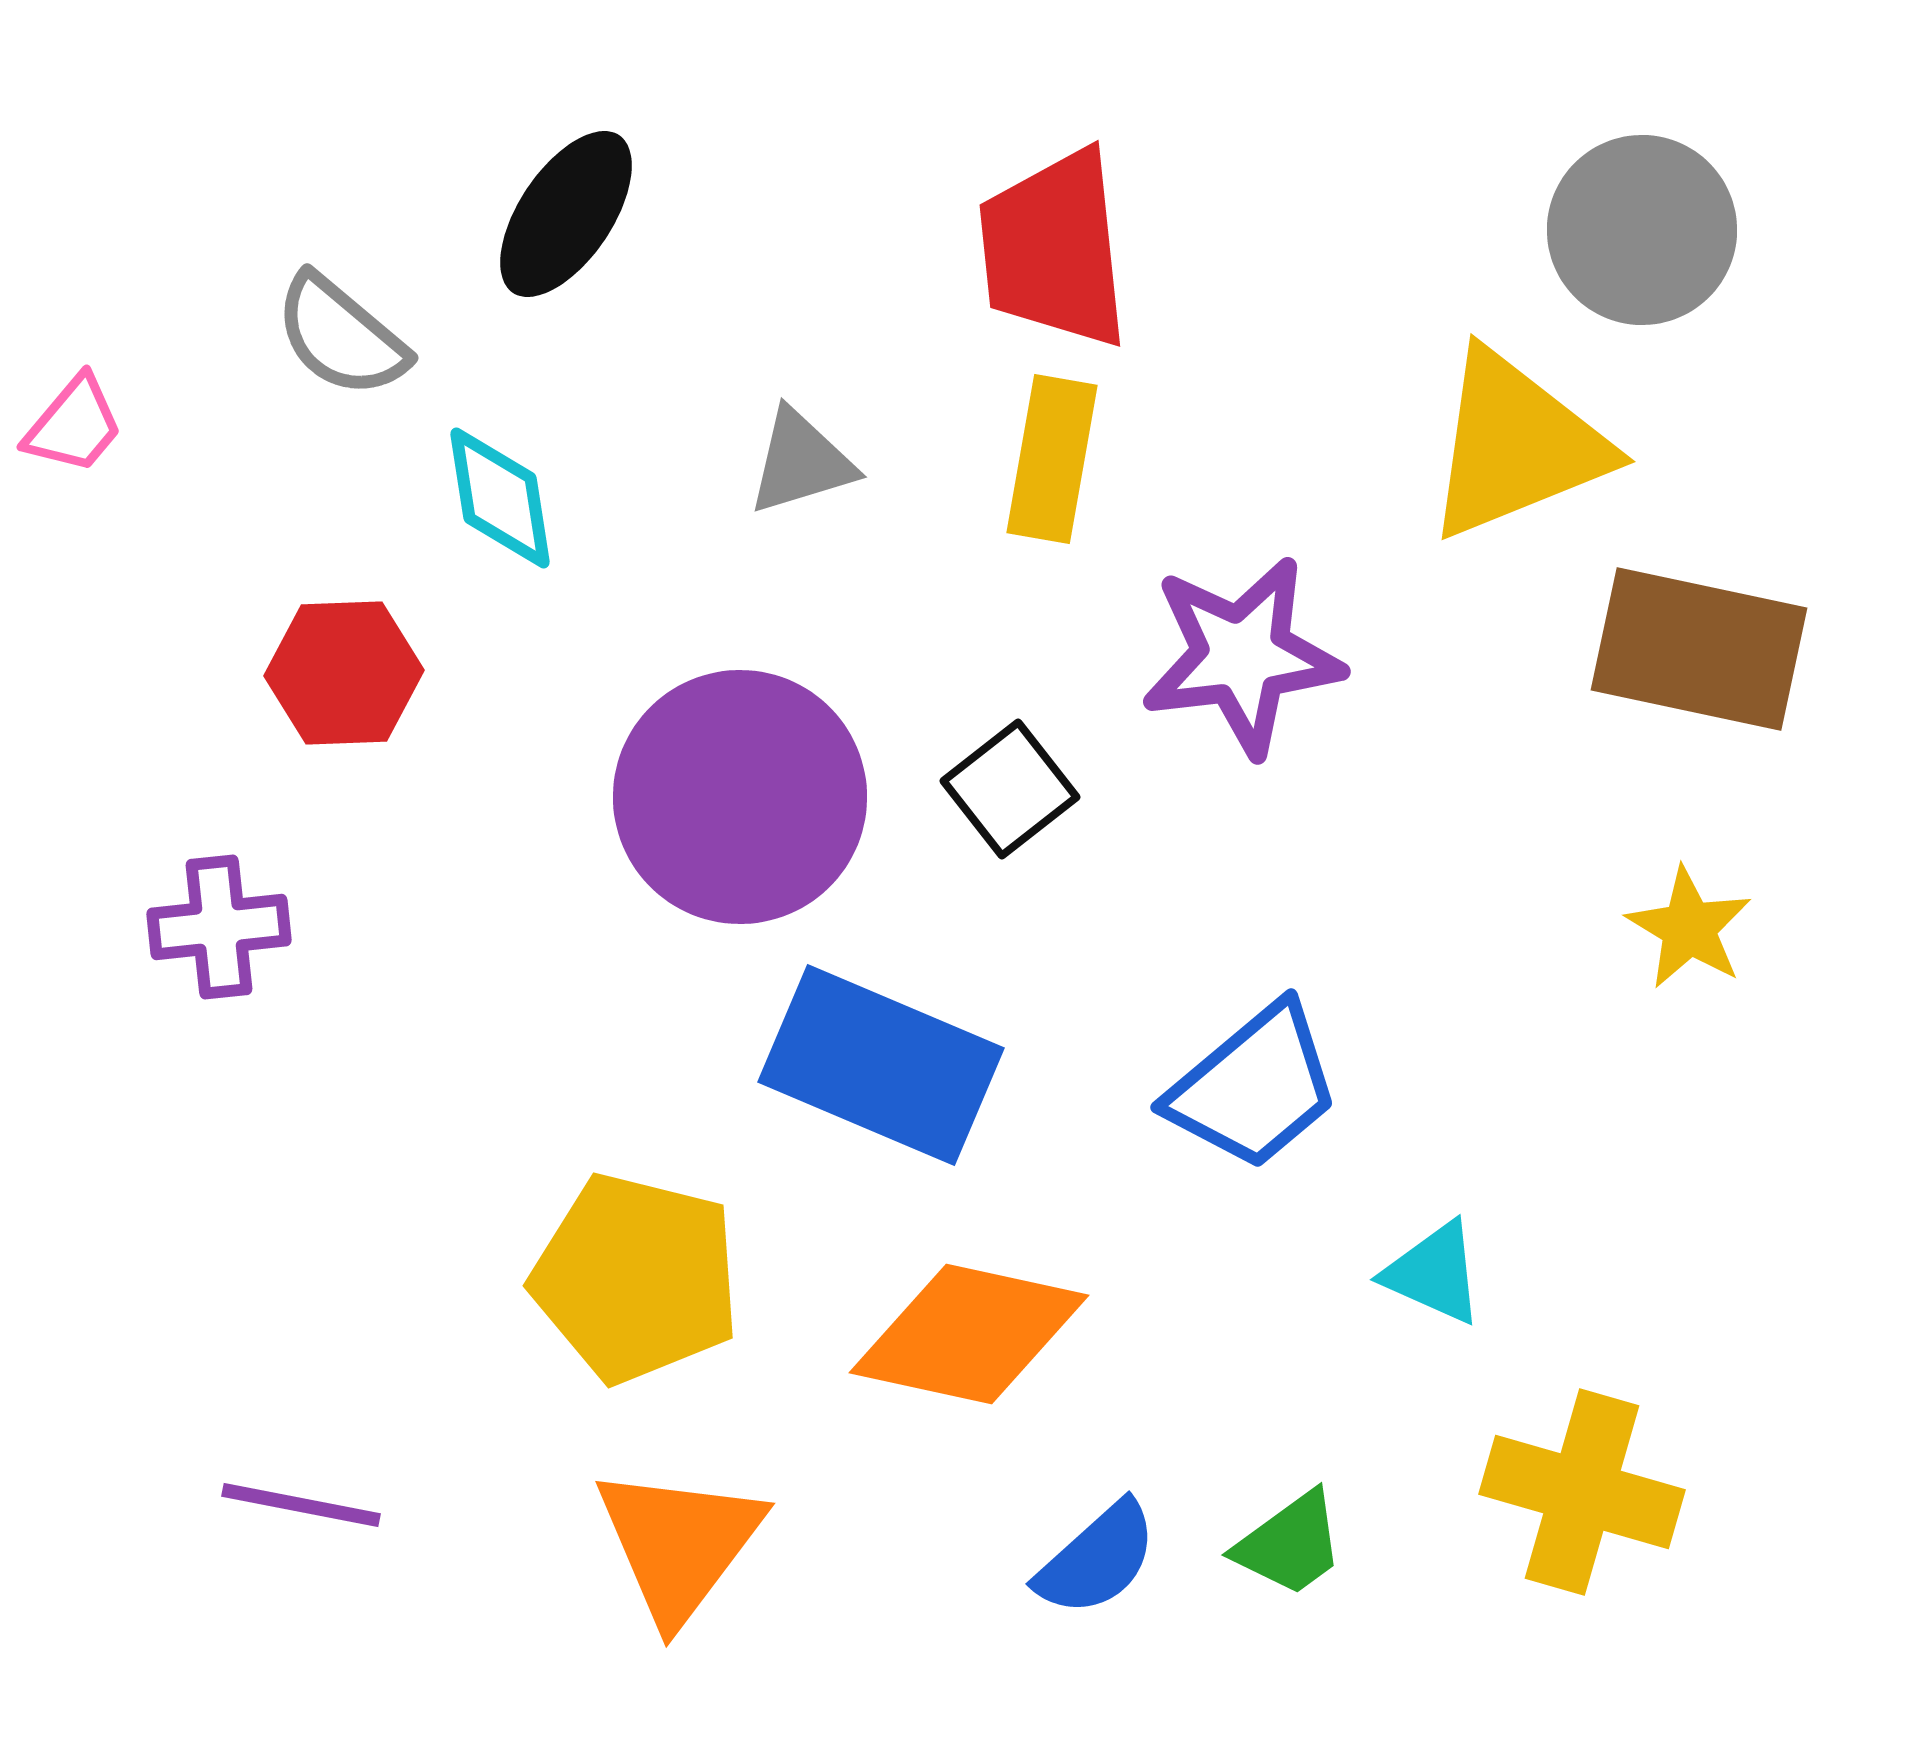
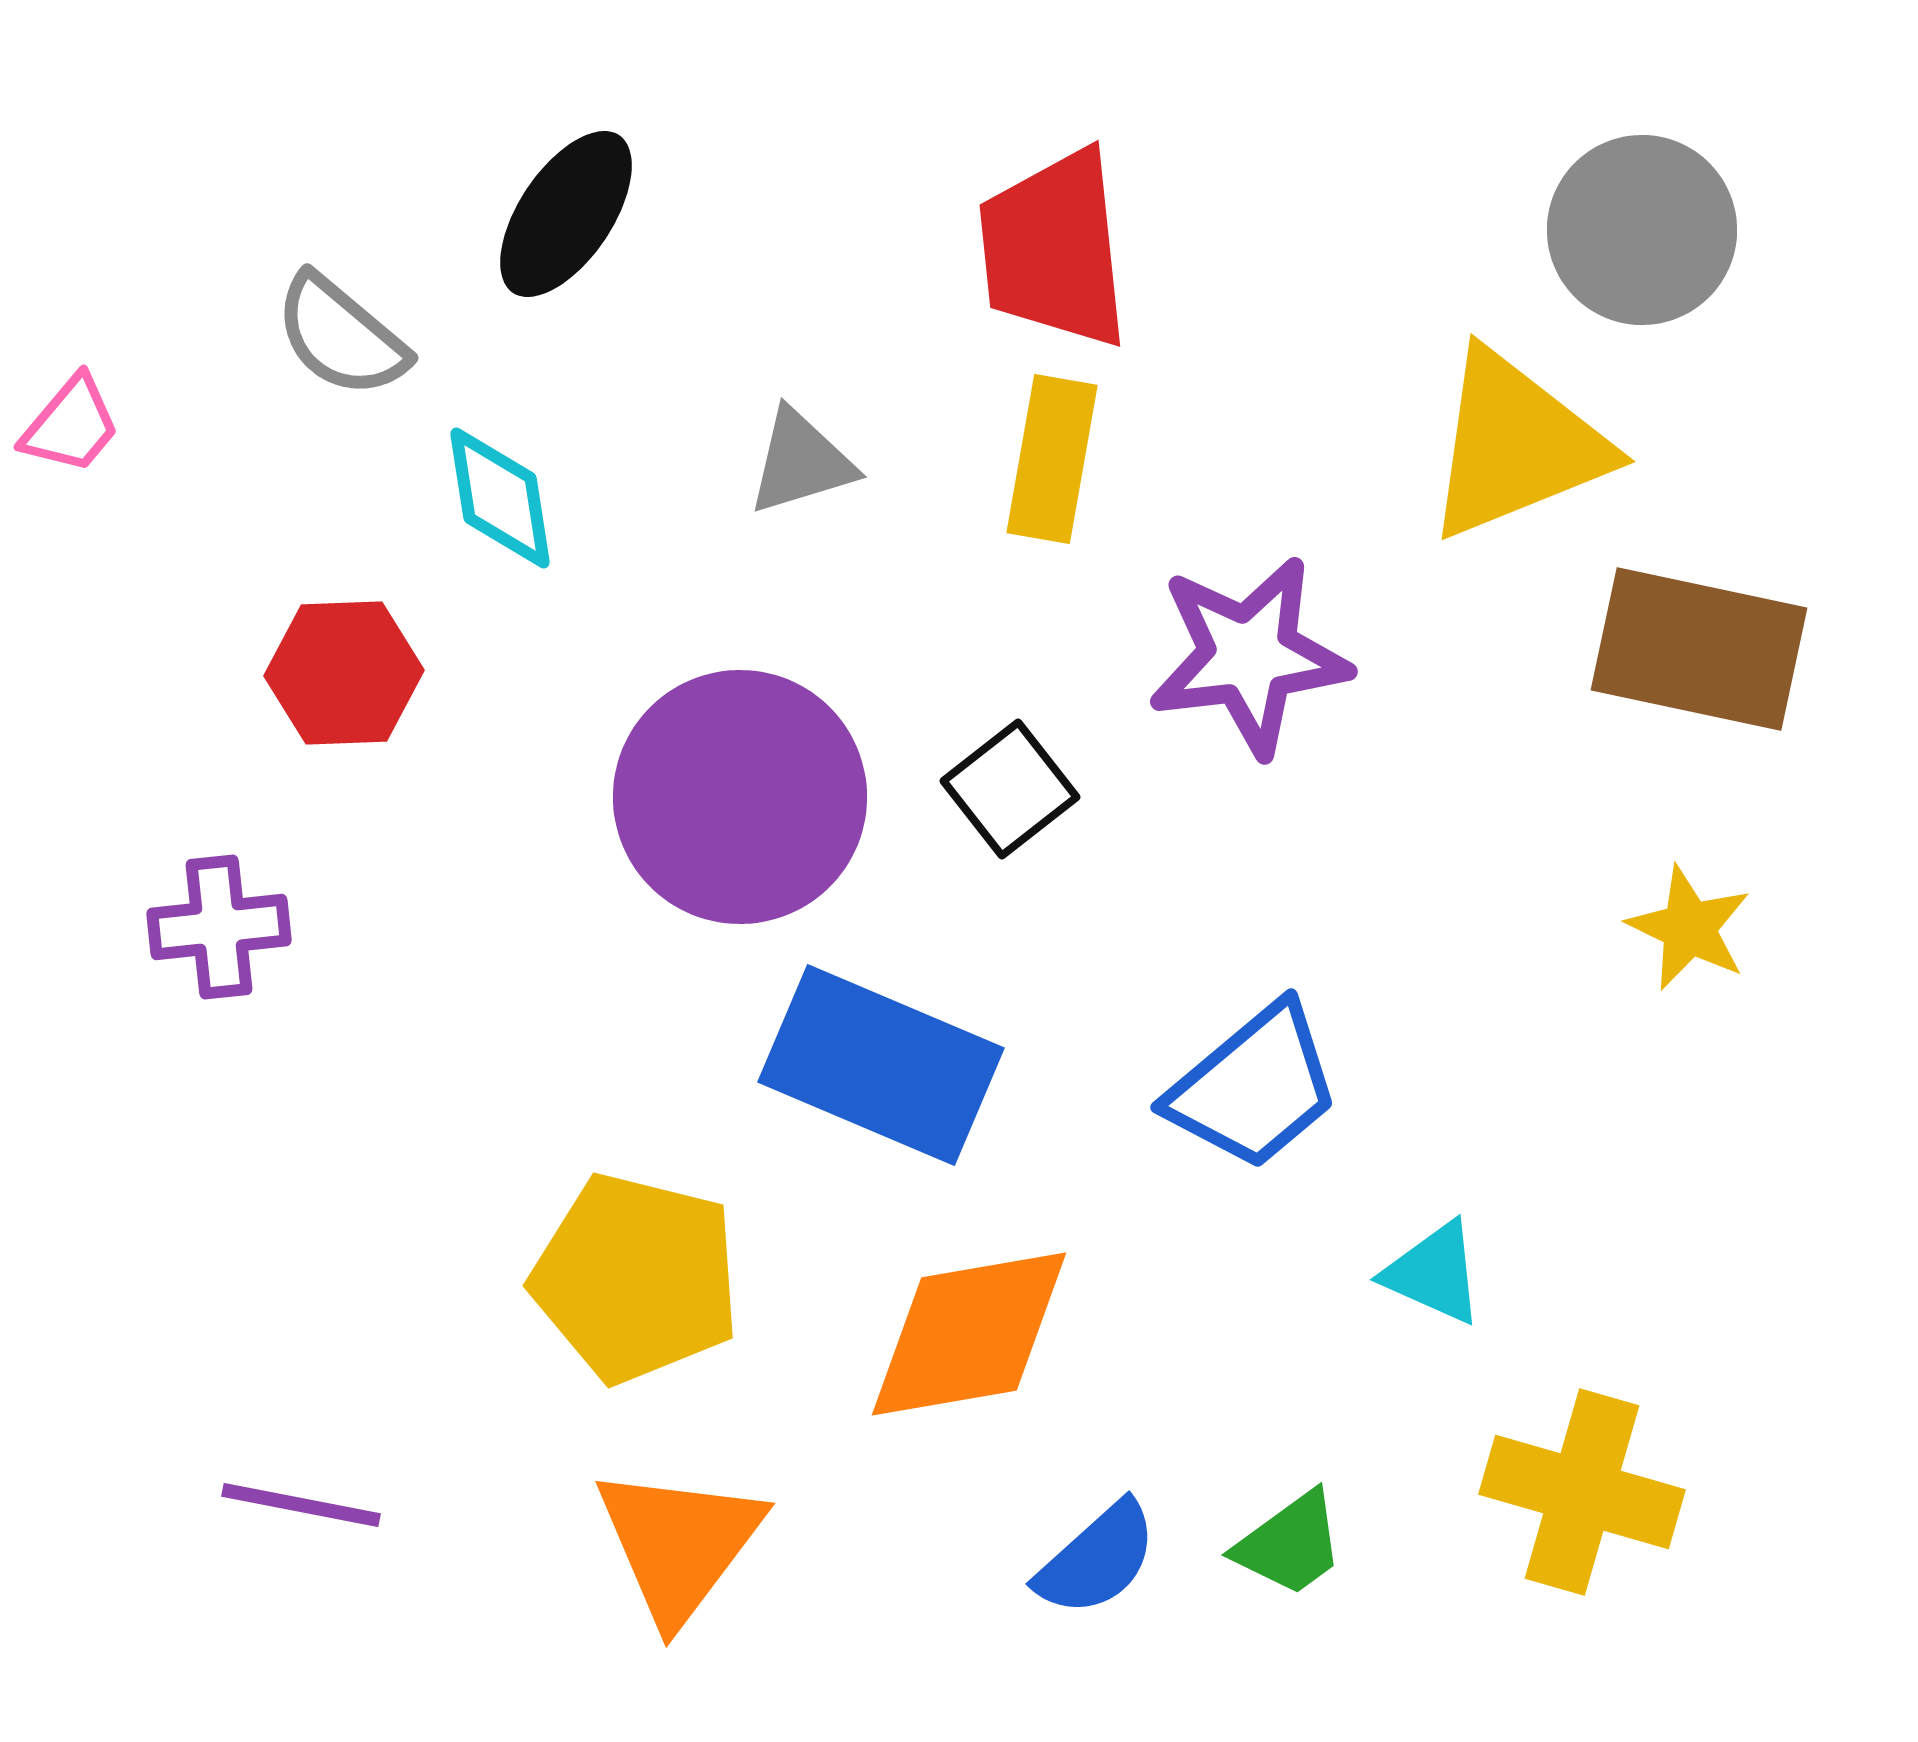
pink trapezoid: moved 3 px left
purple star: moved 7 px right
yellow star: rotated 5 degrees counterclockwise
orange diamond: rotated 22 degrees counterclockwise
